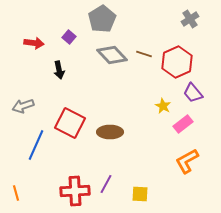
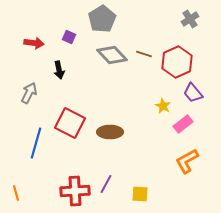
purple square: rotated 16 degrees counterclockwise
gray arrow: moved 6 px right, 13 px up; rotated 135 degrees clockwise
blue line: moved 2 px up; rotated 8 degrees counterclockwise
